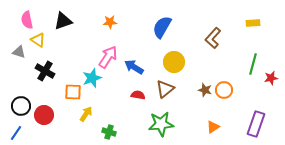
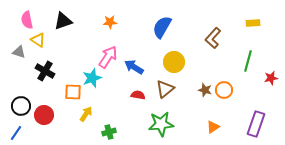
green line: moved 5 px left, 3 px up
green cross: rotated 32 degrees counterclockwise
